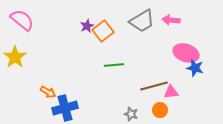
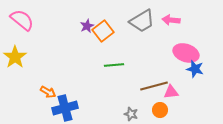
blue star: moved 1 px down
